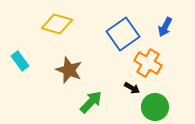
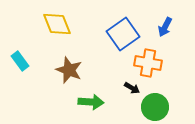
yellow diamond: rotated 52 degrees clockwise
orange cross: rotated 20 degrees counterclockwise
green arrow: rotated 50 degrees clockwise
